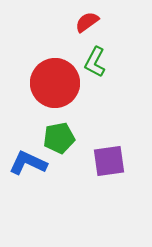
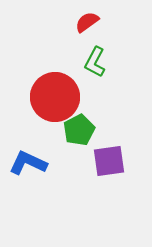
red circle: moved 14 px down
green pentagon: moved 20 px right, 8 px up; rotated 16 degrees counterclockwise
